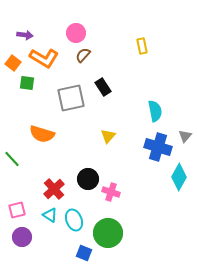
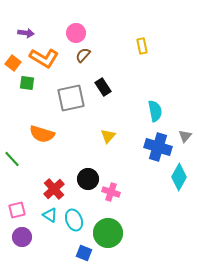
purple arrow: moved 1 px right, 2 px up
